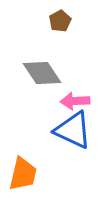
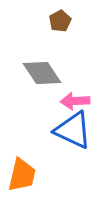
orange trapezoid: moved 1 px left, 1 px down
